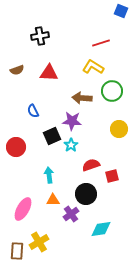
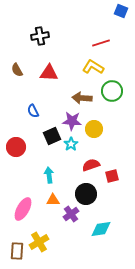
brown semicircle: rotated 80 degrees clockwise
yellow circle: moved 25 px left
cyan star: moved 1 px up
